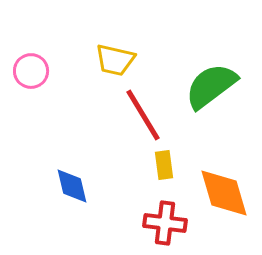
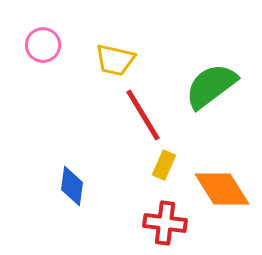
pink circle: moved 12 px right, 26 px up
yellow rectangle: rotated 32 degrees clockwise
blue diamond: rotated 21 degrees clockwise
orange diamond: moved 2 px left, 4 px up; rotated 16 degrees counterclockwise
